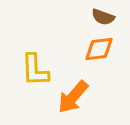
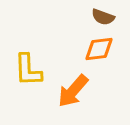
yellow L-shape: moved 7 px left
orange arrow: moved 6 px up
